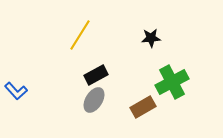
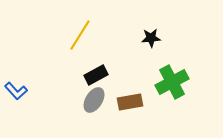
brown rectangle: moved 13 px left, 5 px up; rotated 20 degrees clockwise
